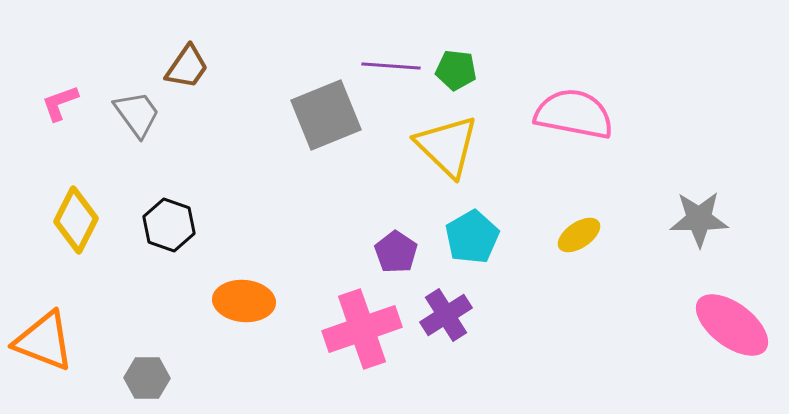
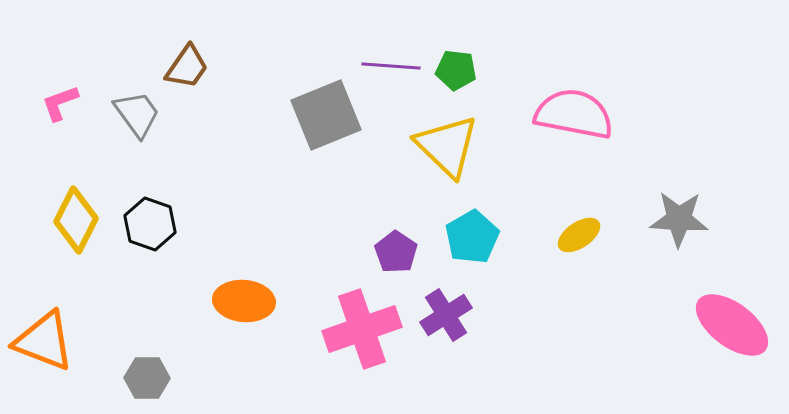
gray star: moved 20 px left; rotated 4 degrees clockwise
black hexagon: moved 19 px left, 1 px up
